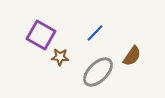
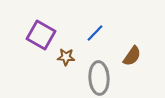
brown star: moved 6 px right
gray ellipse: moved 1 px right, 6 px down; rotated 48 degrees counterclockwise
